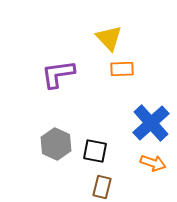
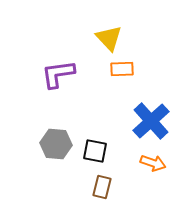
blue cross: moved 2 px up
gray hexagon: rotated 20 degrees counterclockwise
